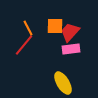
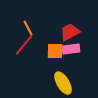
orange square: moved 25 px down
red trapezoid: rotated 20 degrees clockwise
